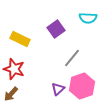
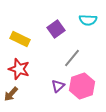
cyan semicircle: moved 2 px down
red star: moved 5 px right
purple triangle: moved 3 px up
